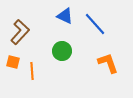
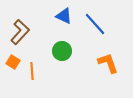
blue triangle: moved 1 px left
orange square: rotated 16 degrees clockwise
